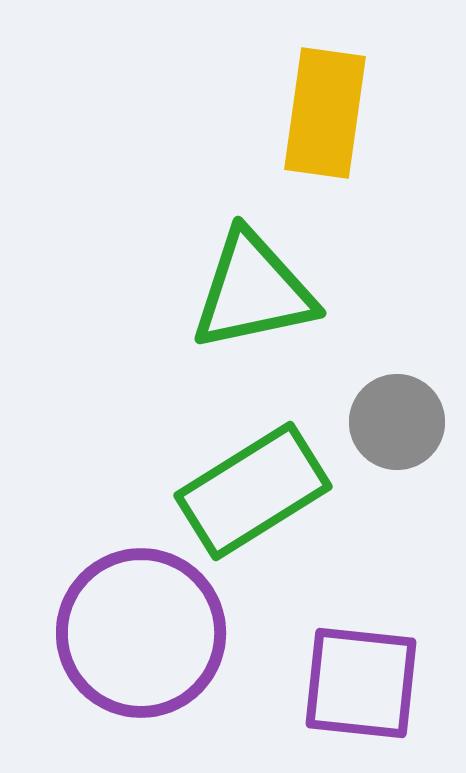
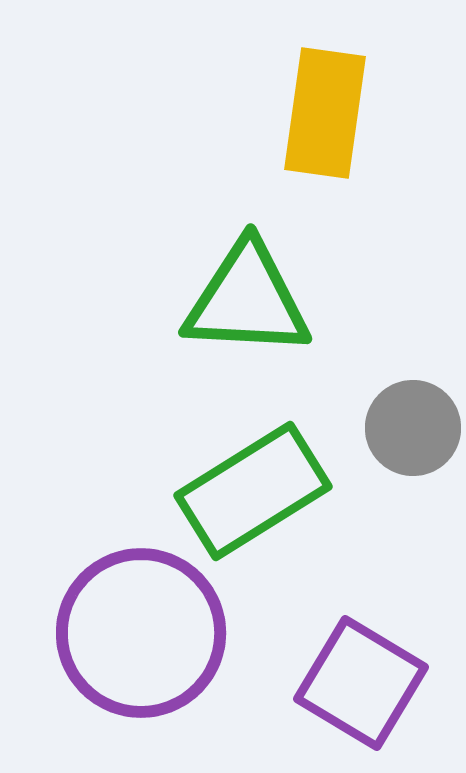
green triangle: moved 6 px left, 9 px down; rotated 15 degrees clockwise
gray circle: moved 16 px right, 6 px down
purple square: rotated 25 degrees clockwise
